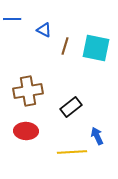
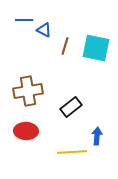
blue line: moved 12 px right, 1 px down
blue arrow: rotated 30 degrees clockwise
